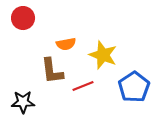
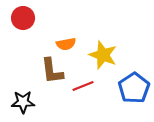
blue pentagon: moved 1 px down
